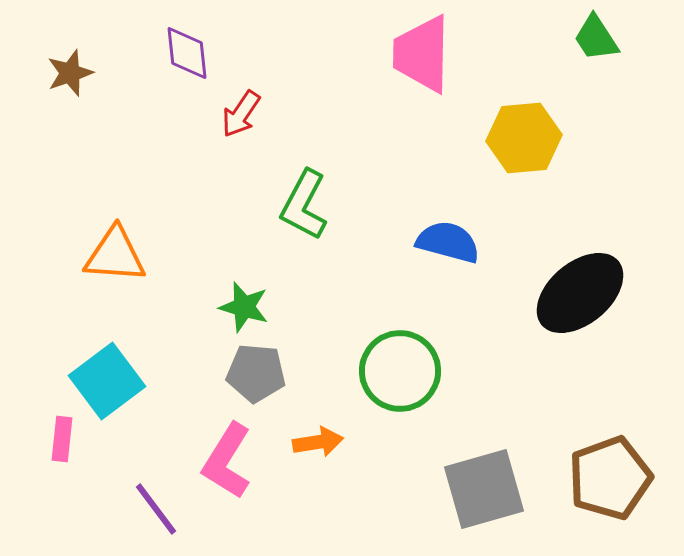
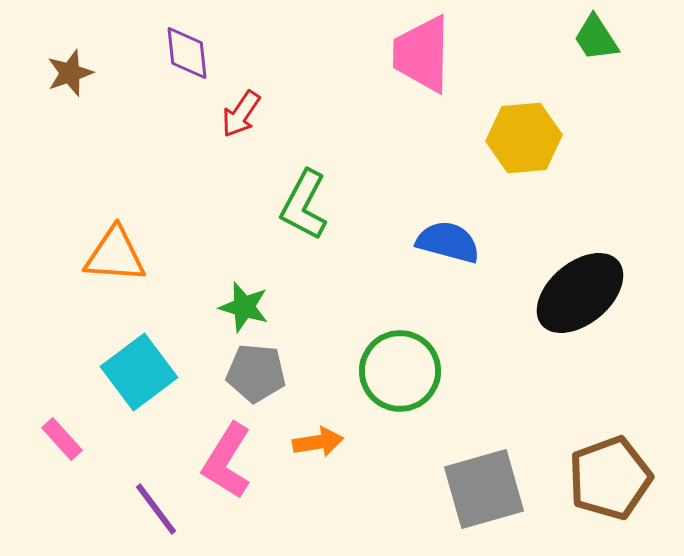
cyan square: moved 32 px right, 9 px up
pink rectangle: rotated 48 degrees counterclockwise
